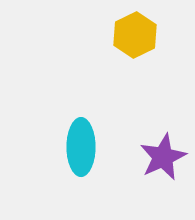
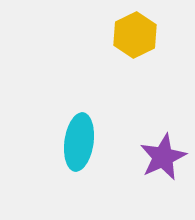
cyan ellipse: moved 2 px left, 5 px up; rotated 8 degrees clockwise
